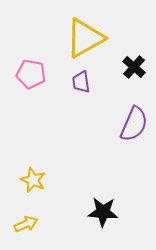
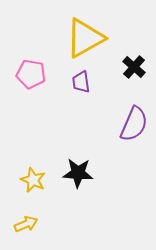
black star: moved 25 px left, 39 px up
